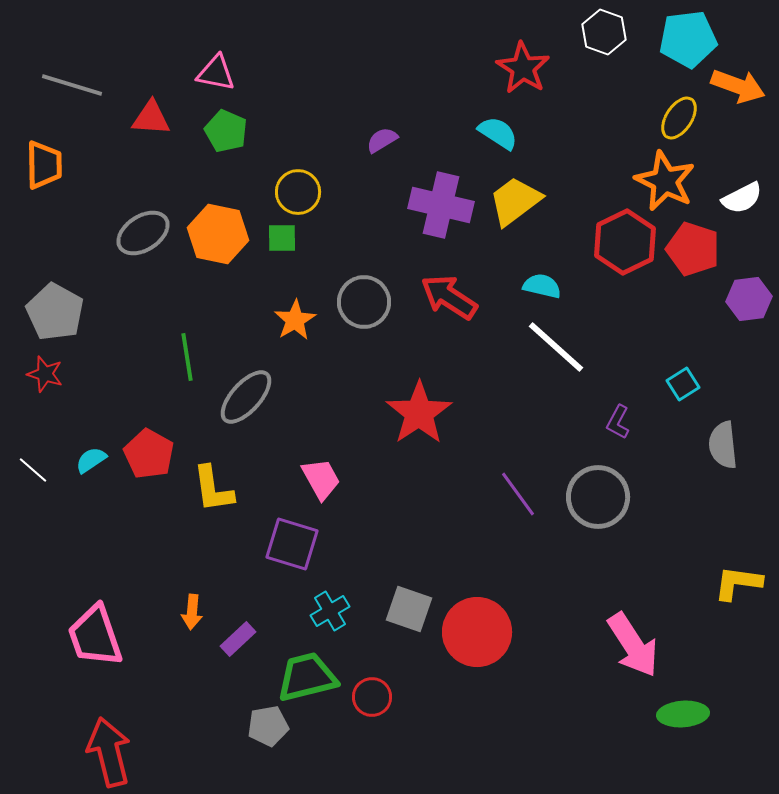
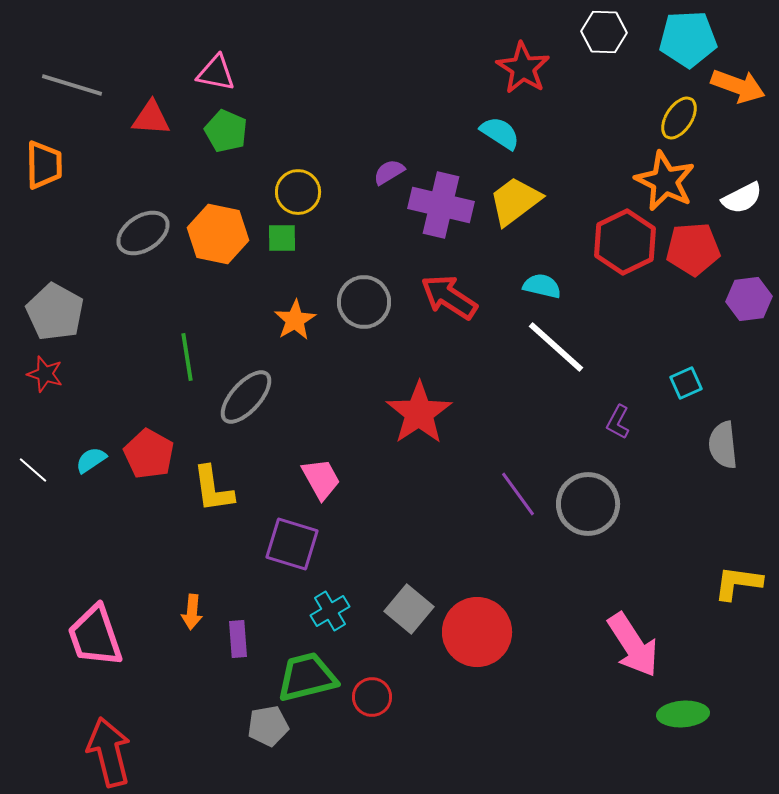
white hexagon at (604, 32): rotated 18 degrees counterclockwise
cyan pentagon at (688, 39): rotated 4 degrees clockwise
cyan semicircle at (498, 133): moved 2 px right
purple semicircle at (382, 140): moved 7 px right, 32 px down
red pentagon at (693, 249): rotated 22 degrees counterclockwise
cyan square at (683, 384): moved 3 px right, 1 px up; rotated 8 degrees clockwise
gray circle at (598, 497): moved 10 px left, 7 px down
gray square at (409, 609): rotated 21 degrees clockwise
purple rectangle at (238, 639): rotated 51 degrees counterclockwise
